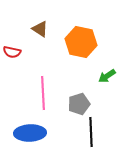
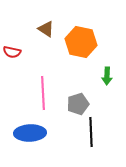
brown triangle: moved 6 px right
green arrow: rotated 54 degrees counterclockwise
gray pentagon: moved 1 px left
